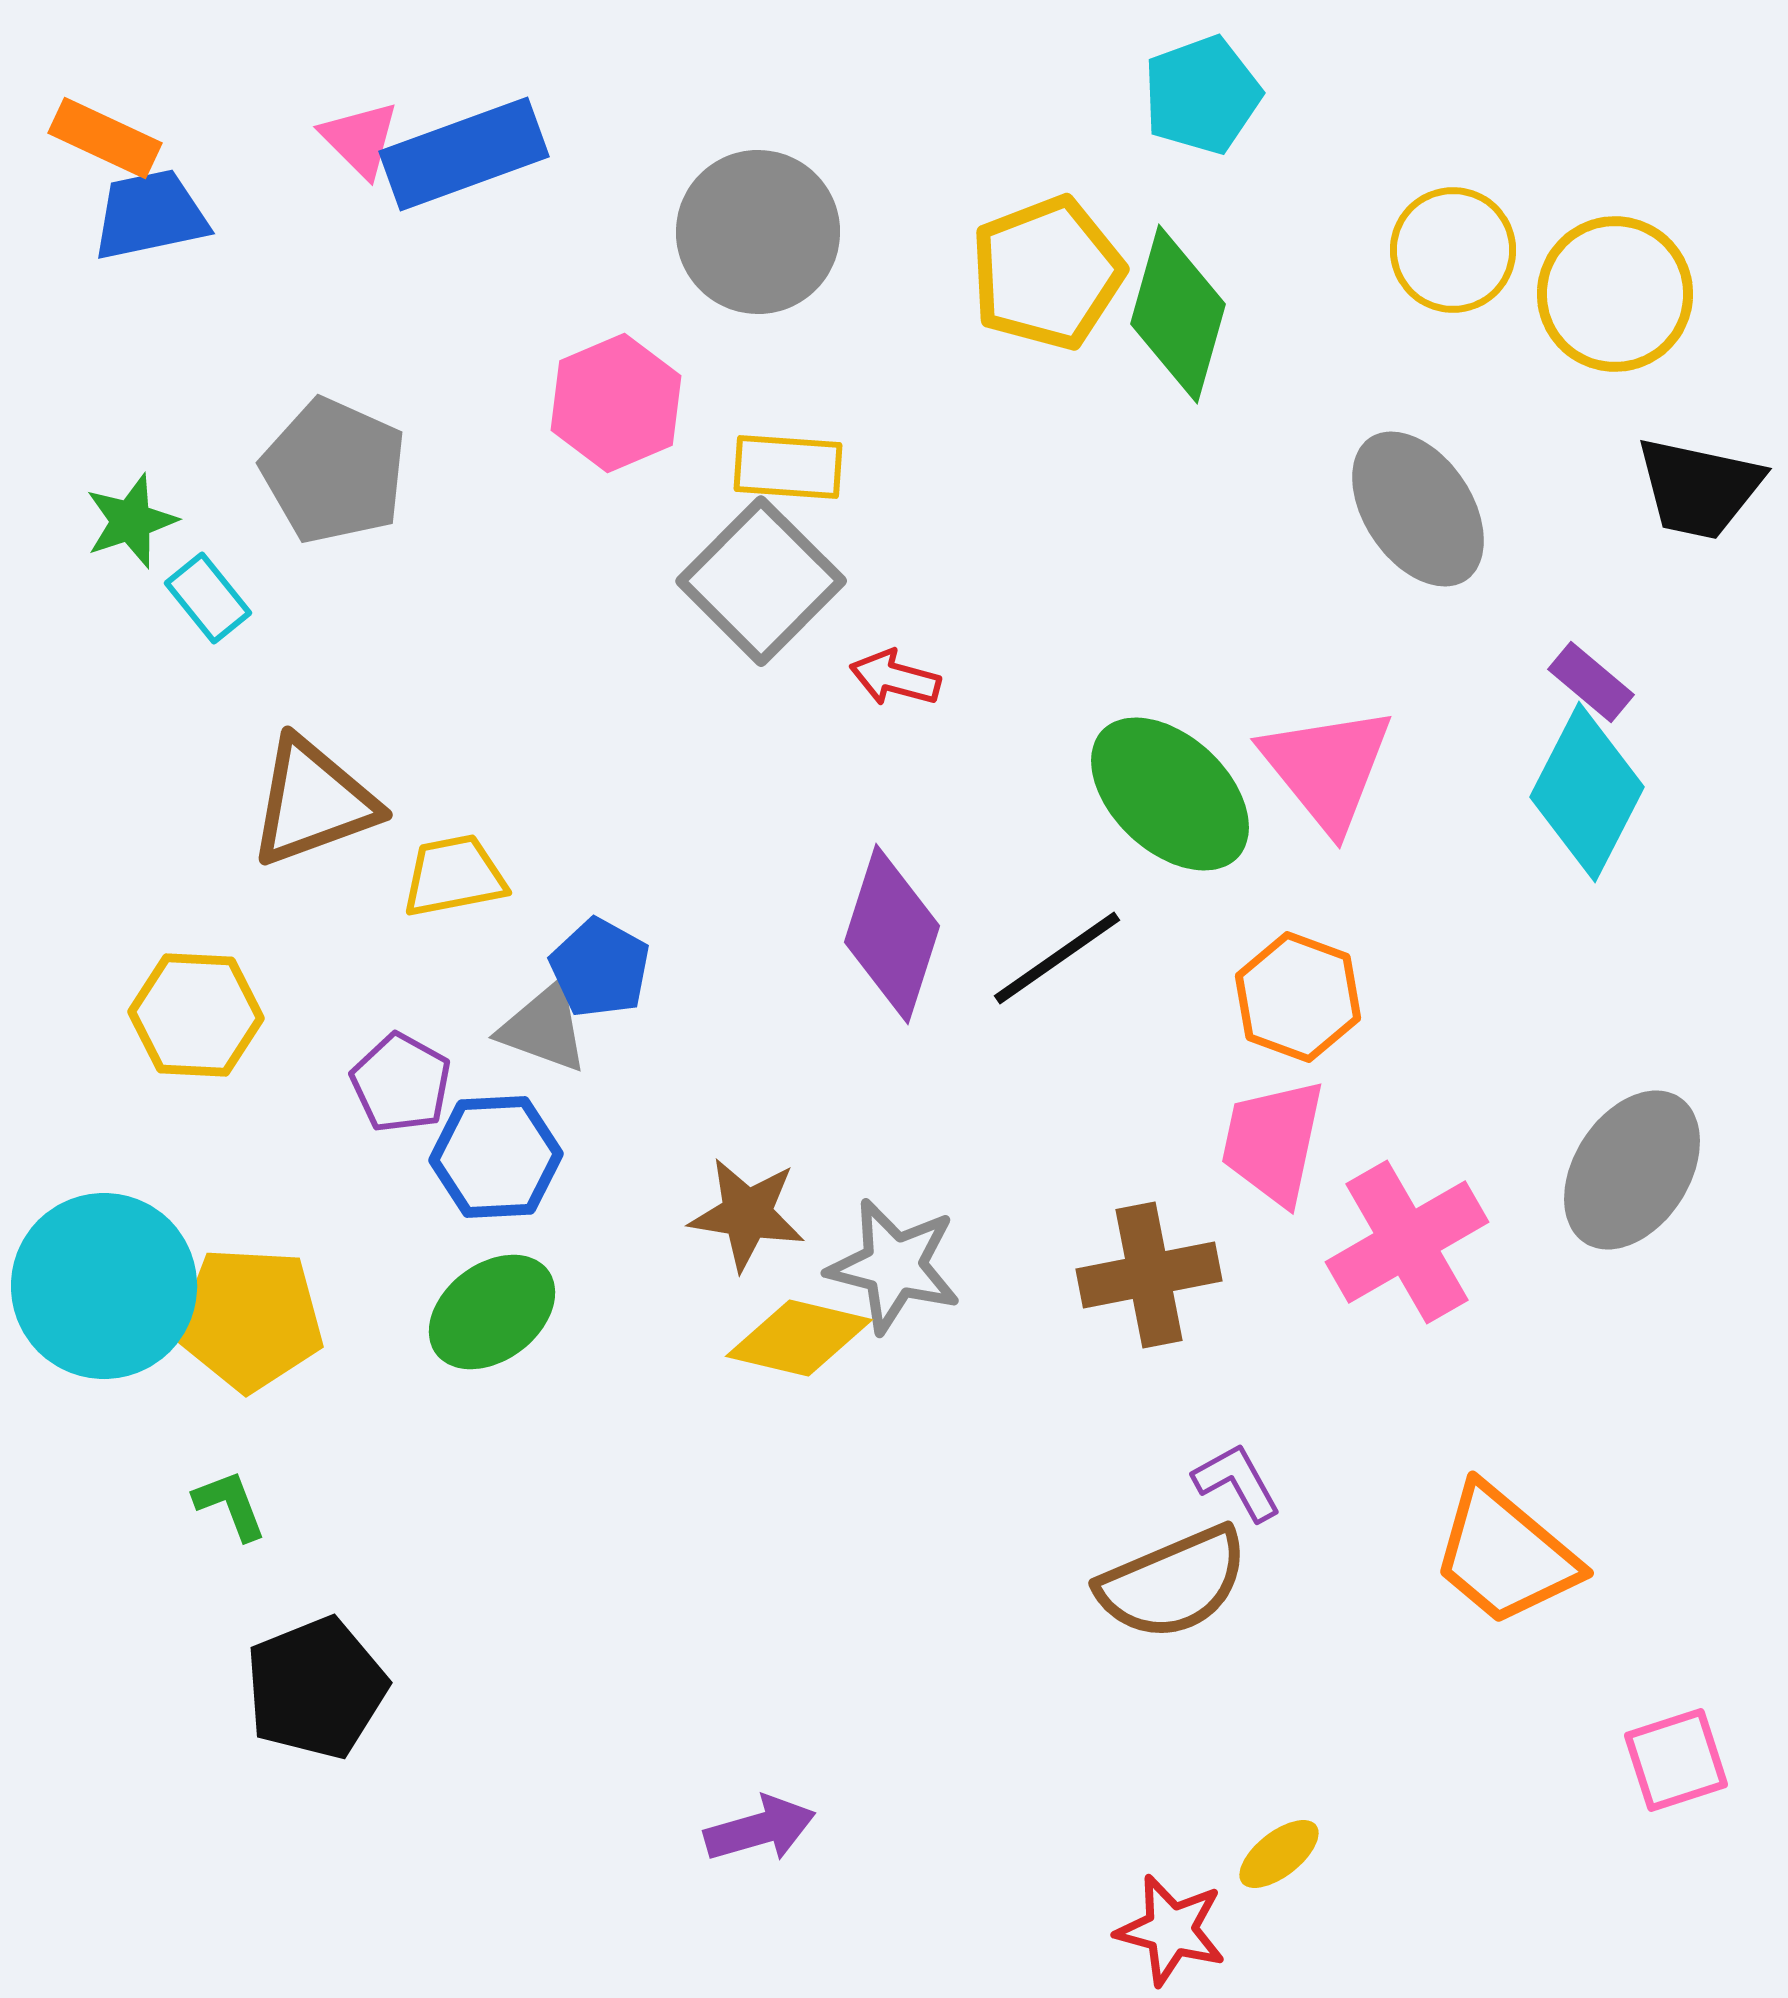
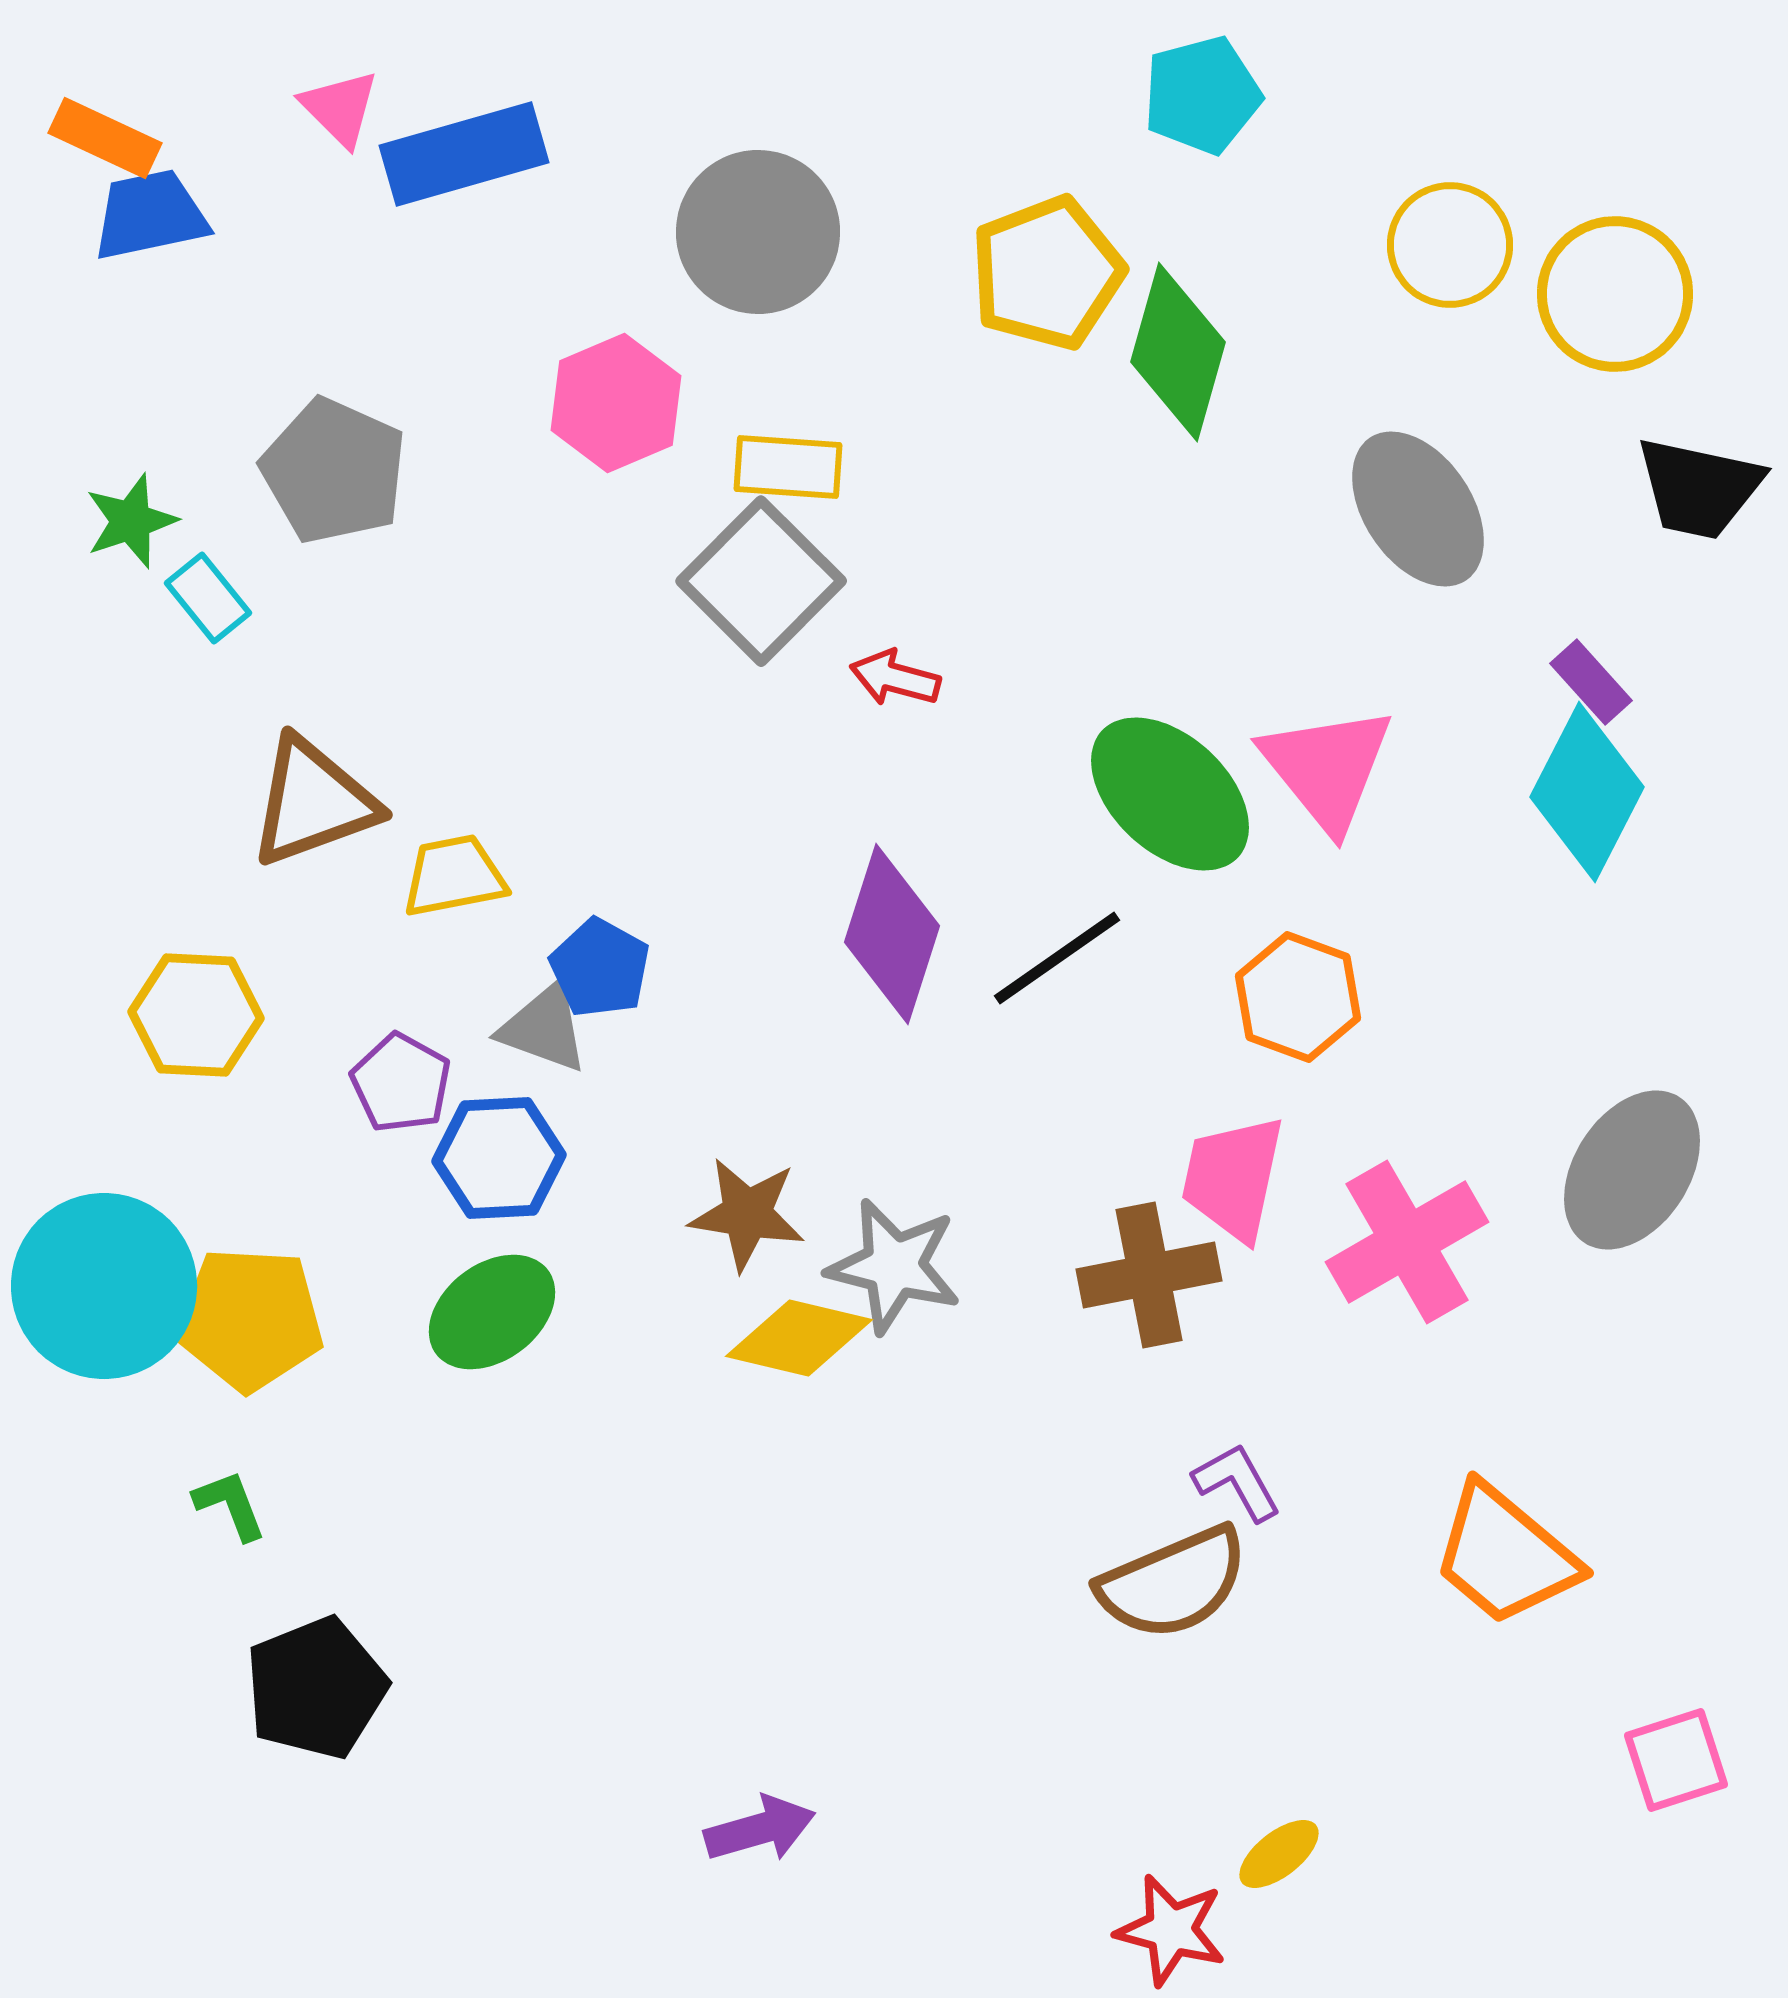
cyan pentagon at (1202, 95): rotated 5 degrees clockwise
pink triangle at (360, 139): moved 20 px left, 31 px up
blue rectangle at (464, 154): rotated 4 degrees clockwise
yellow circle at (1453, 250): moved 3 px left, 5 px up
green diamond at (1178, 314): moved 38 px down
purple rectangle at (1591, 682): rotated 8 degrees clockwise
pink trapezoid at (1273, 1142): moved 40 px left, 36 px down
blue hexagon at (496, 1157): moved 3 px right, 1 px down
